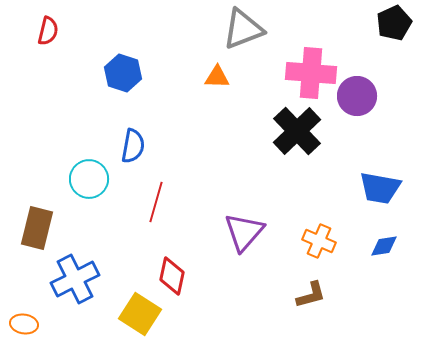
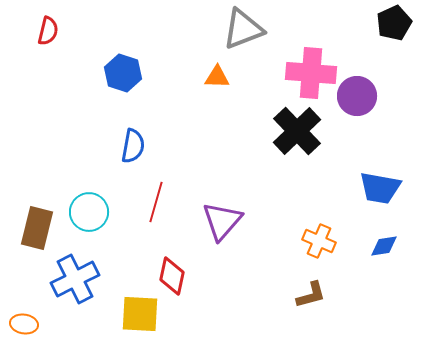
cyan circle: moved 33 px down
purple triangle: moved 22 px left, 11 px up
yellow square: rotated 30 degrees counterclockwise
